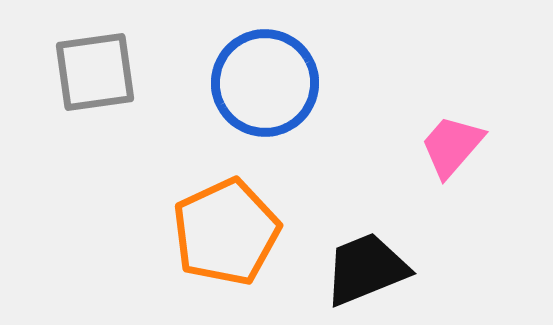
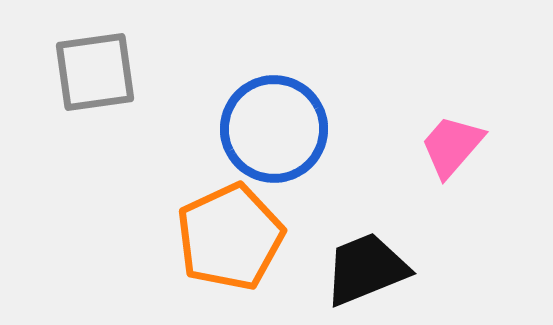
blue circle: moved 9 px right, 46 px down
orange pentagon: moved 4 px right, 5 px down
